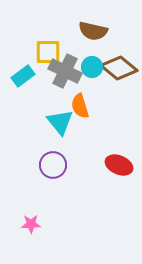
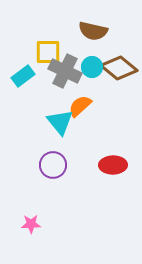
orange semicircle: rotated 65 degrees clockwise
red ellipse: moved 6 px left; rotated 24 degrees counterclockwise
